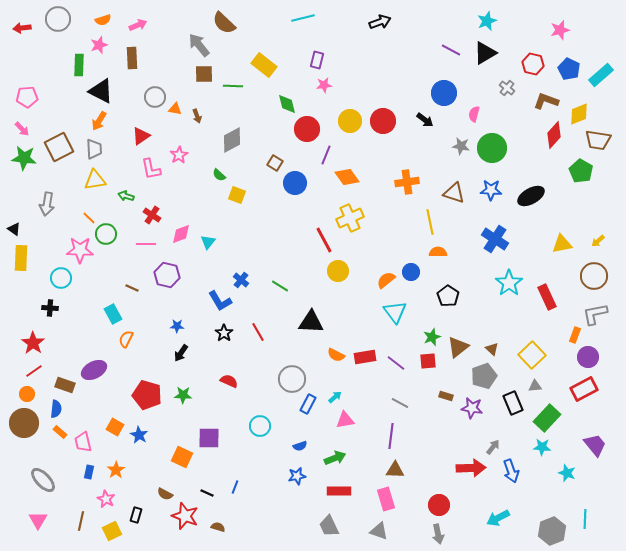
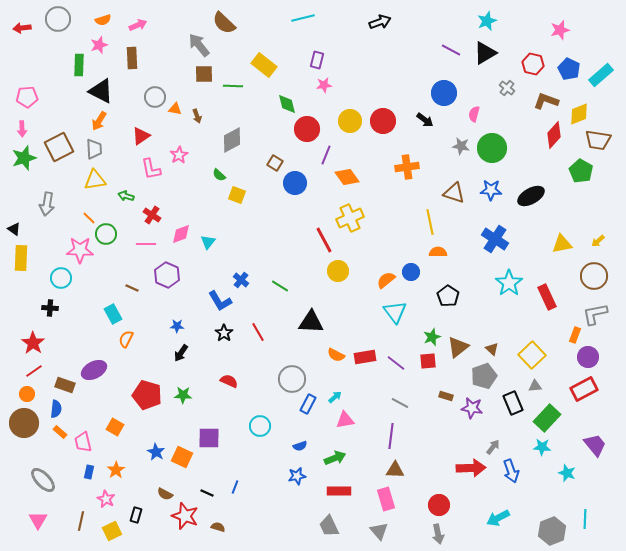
pink arrow at (22, 129): rotated 42 degrees clockwise
green star at (24, 158): rotated 25 degrees counterclockwise
orange cross at (407, 182): moved 15 px up
purple hexagon at (167, 275): rotated 10 degrees clockwise
blue star at (139, 435): moved 17 px right, 17 px down
gray triangle at (379, 531): rotated 30 degrees clockwise
